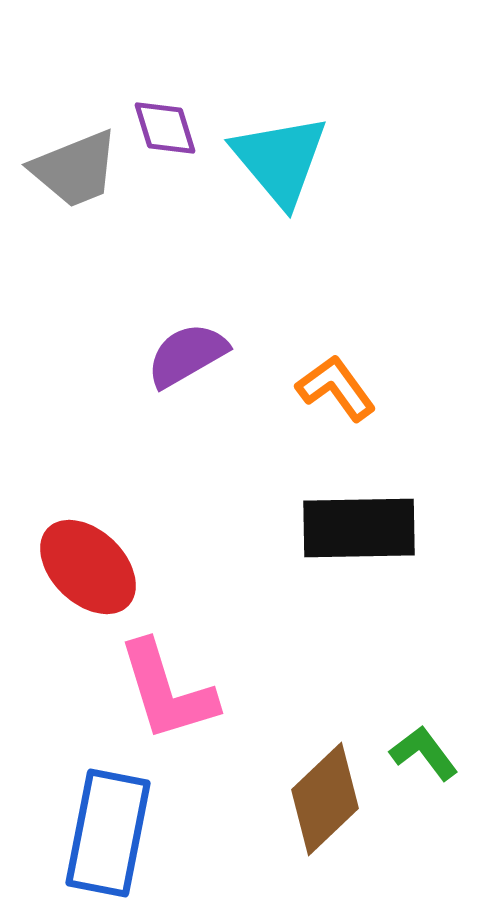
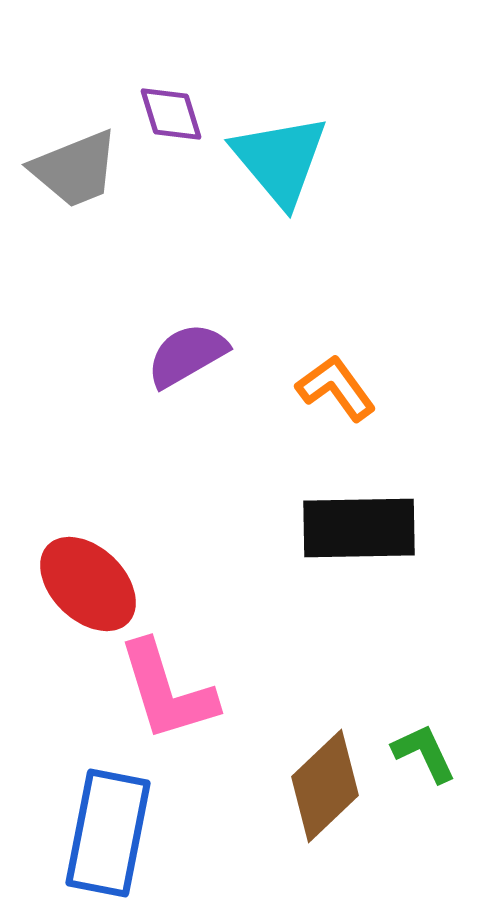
purple diamond: moved 6 px right, 14 px up
red ellipse: moved 17 px down
green L-shape: rotated 12 degrees clockwise
brown diamond: moved 13 px up
